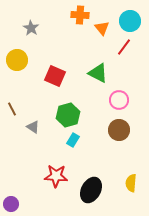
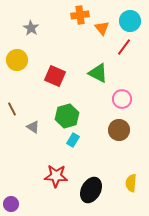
orange cross: rotated 12 degrees counterclockwise
pink circle: moved 3 px right, 1 px up
green hexagon: moved 1 px left, 1 px down
